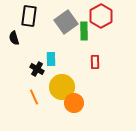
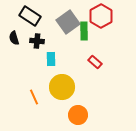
black rectangle: moved 1 px right; rotated 65 degrees counterclockwise
gray square: moved 2 px right
red rectangle: rotated 48 degrees counterclockwise
black cross: moved 28 px up; rotated 24 degrees counterclockwise
orange circle: moved 4 px right, 12 px down
